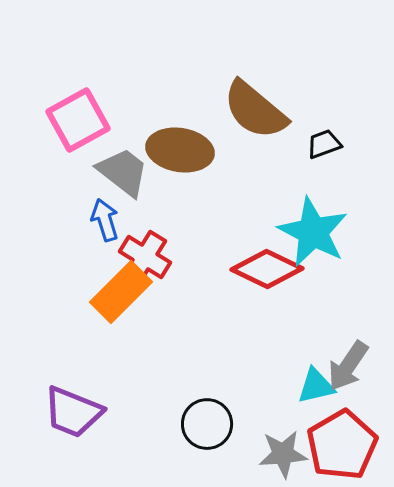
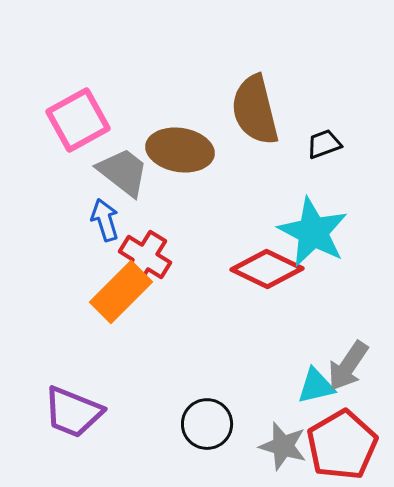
brown semicircle: rotated 36 degrees clockwise
gray star: moved 8 px up; rotated 21 degrees clockwise
